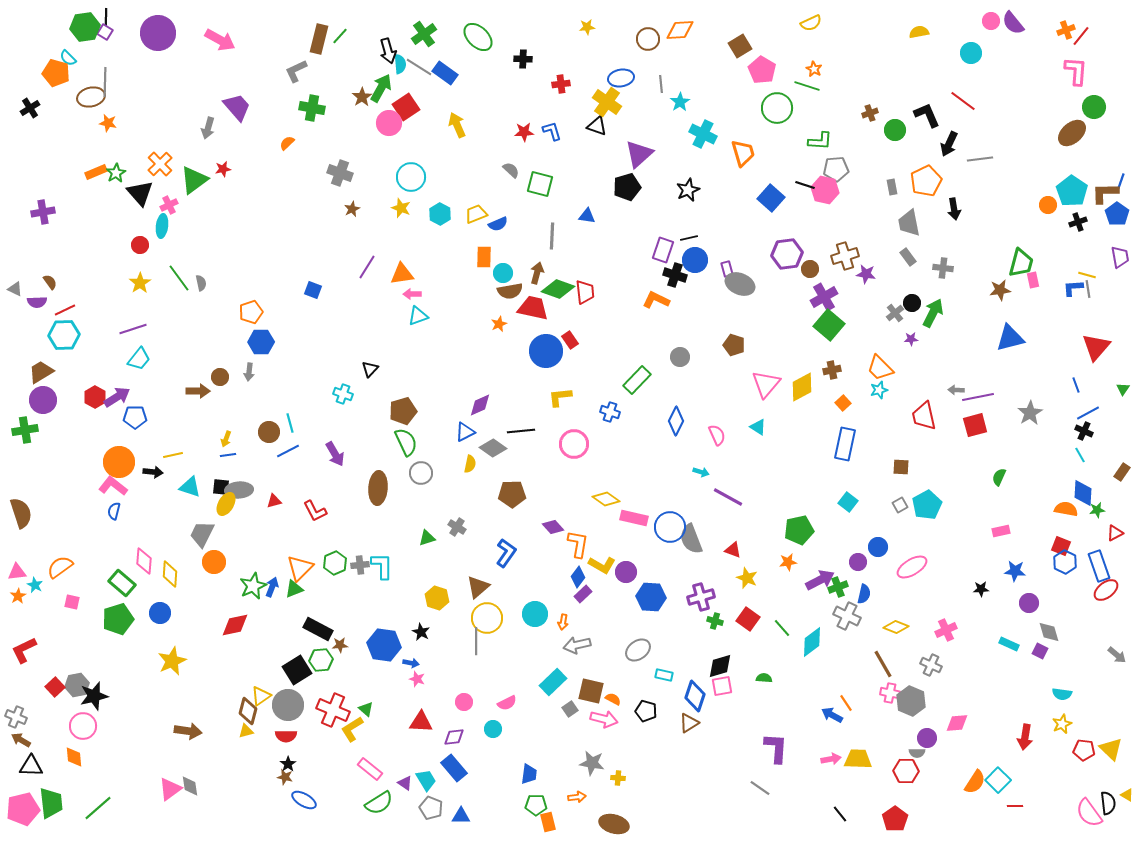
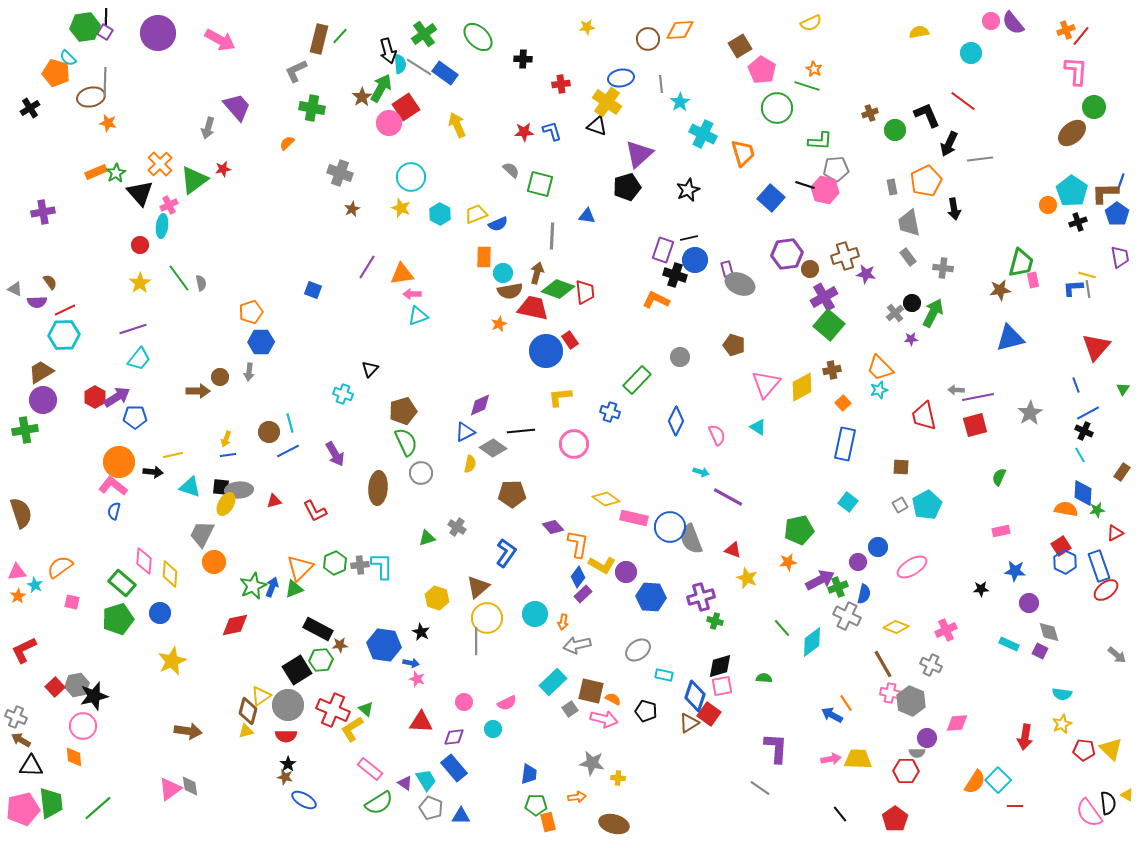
red square at (1061, 546): rotated 36 degrees clockwise
red square at (748, 619): moved 39 px left, 95 px down
